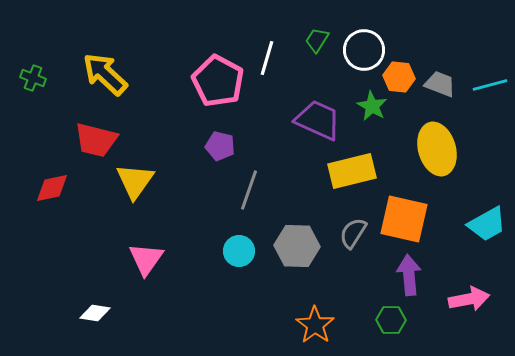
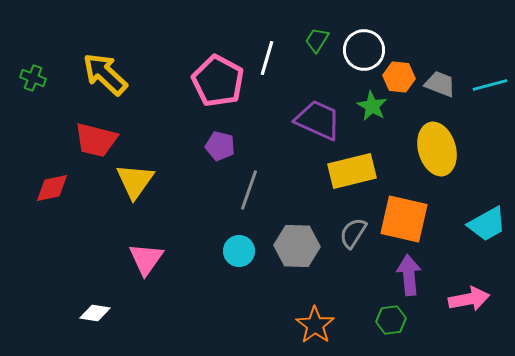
green hexagon: rotated 8 degrees counterclockwise
